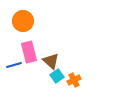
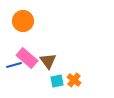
pink rectangle: moved 2 px left, 6 px down; rotated 35 degrees counterclockwise
brown triangle: moved 3 px left; rotated 12 degrees clockwise
cyan square: moved 5 px down; rotated 24 degrees clockwise
orange cross: rotated 24 degrees counterclockwise
